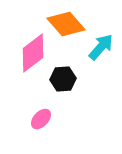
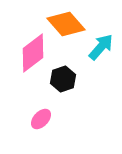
black hexagon: rotated 15 degrees counterclockwise
